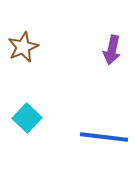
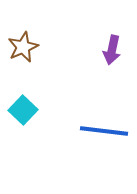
cyan square: moved 4 px left, 8 px up
blue line: moved 6 px up
